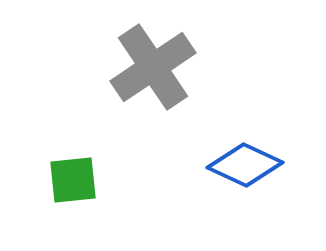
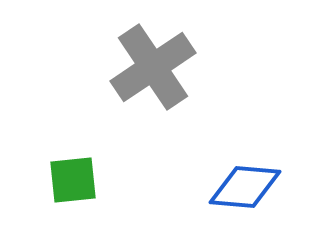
blue diamond: moved 22 px down; rotated 20 degrees counterclockwise
